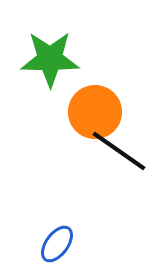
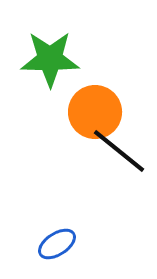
black line: rotated 4 degrees clockwise
blue ellipse: rotated 21 degrees clockwise
